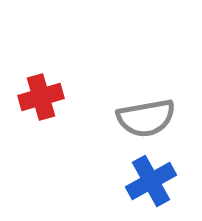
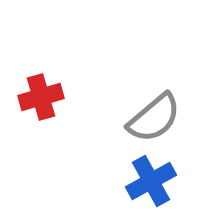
gray semicircle: moved 8 px right; rotated 30 degrees counterclockwise
